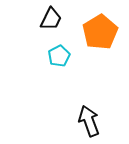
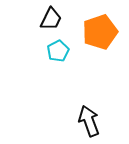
orange pentagon: rotated 12 degrees clockwise
cyan pentagon: moved 1 px left, 5 px up
